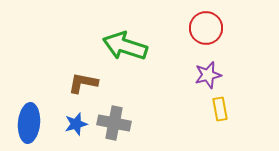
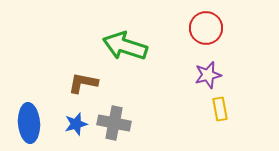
blue ellipse: rotated 9 degrees counterclockwise
